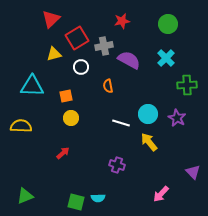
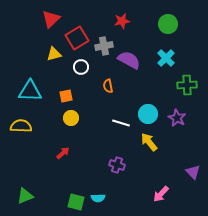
cyan triangle: moved 2 px left, 5 px down
